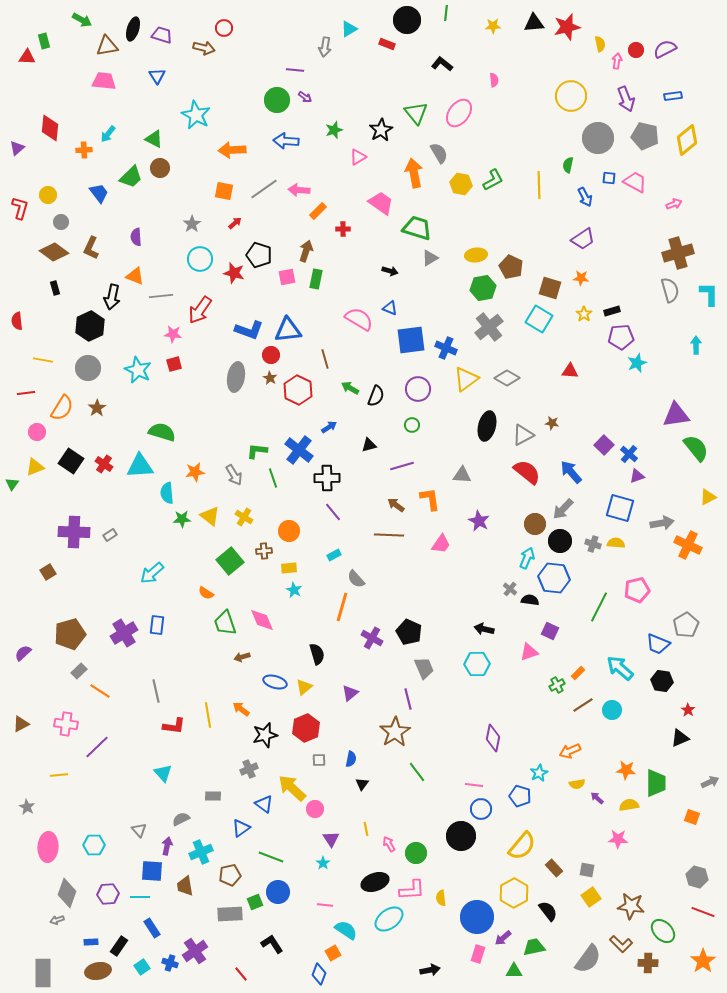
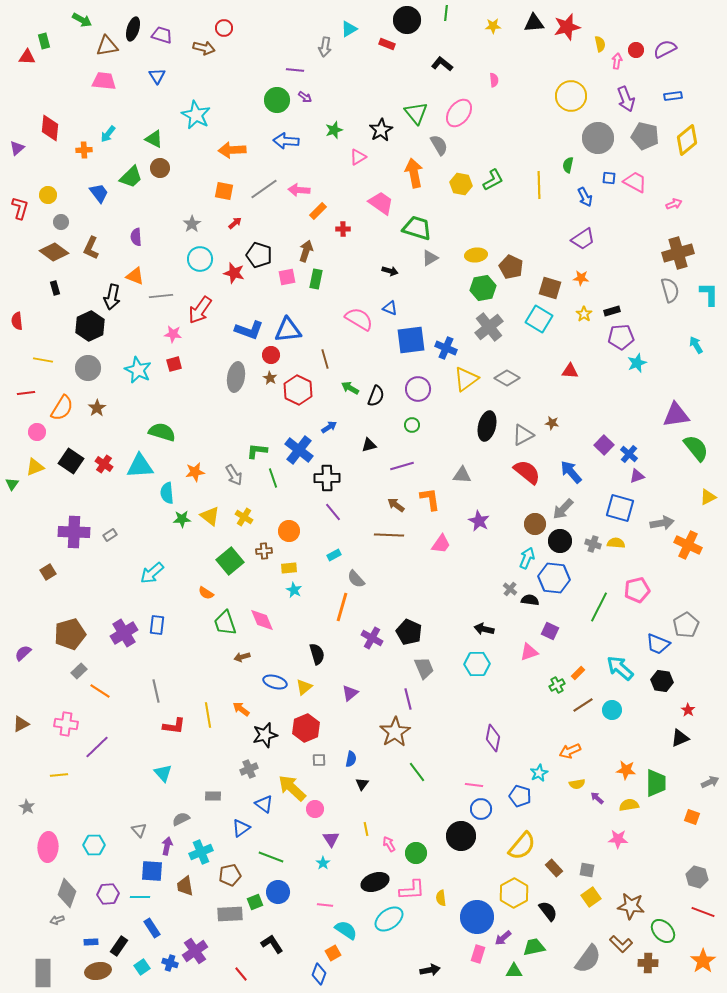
gray semicircle at (439, 153): moved 8 px up
cyan arrow at (696, 345): rotated 30 degrees counterclockwise
